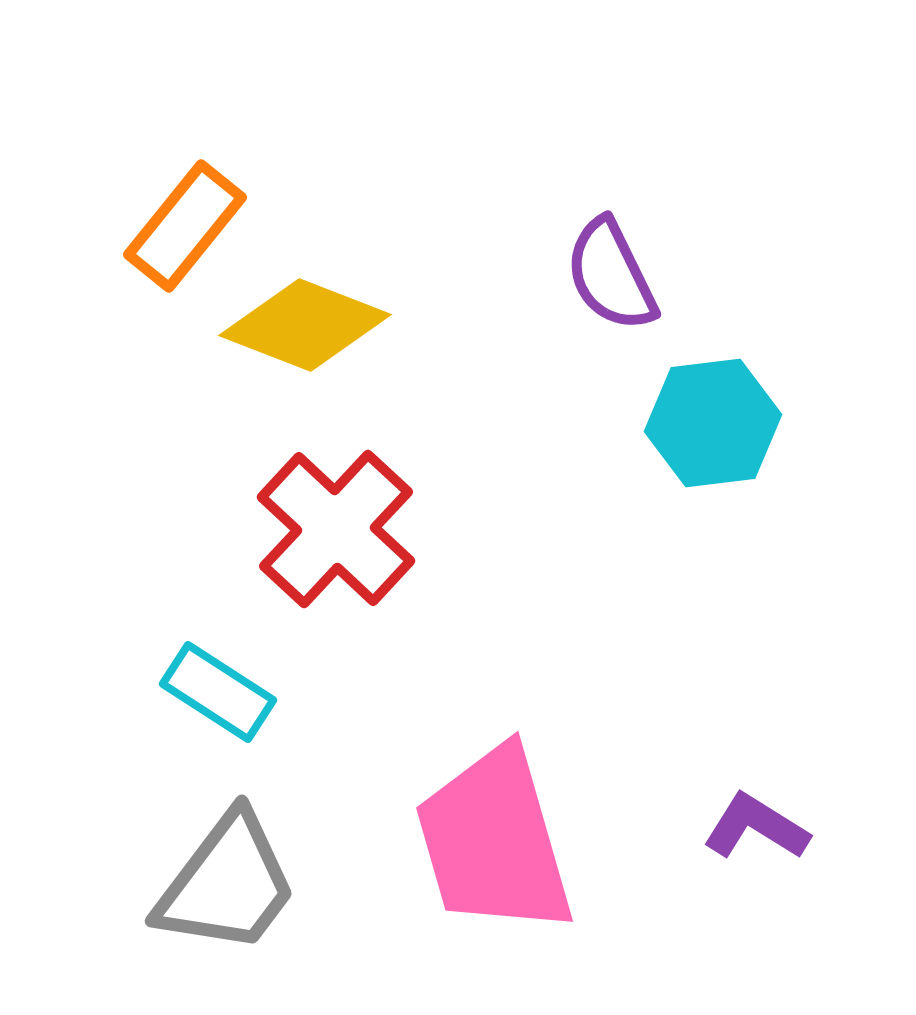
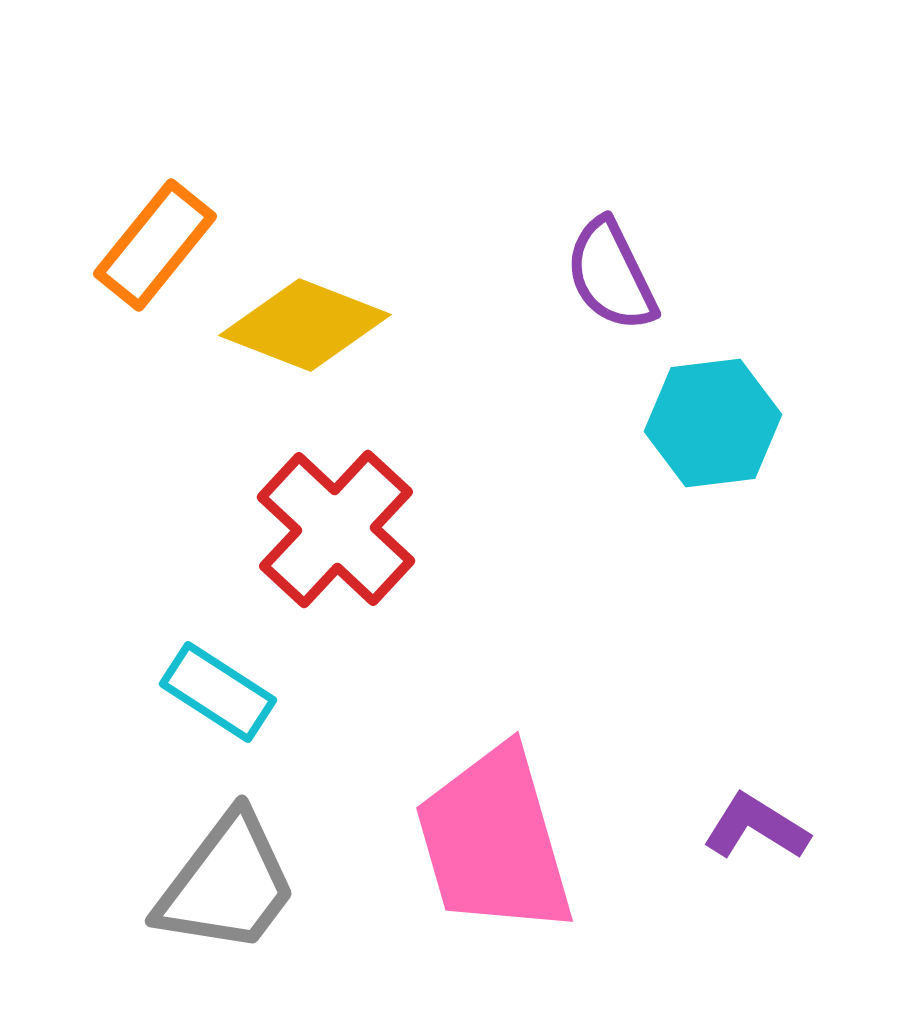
orange rectangle: moved 30 px left, 19 px down
